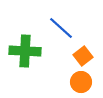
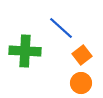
orange square: moved 1 px left, 1 px up
orange circle: moved 1 px down
